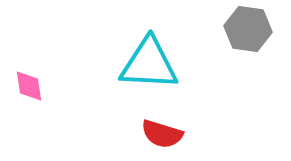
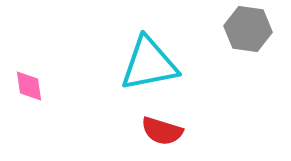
cyan triangle: rotated 14 degrees counterclockwise
red semicircle: moved 3 px up
